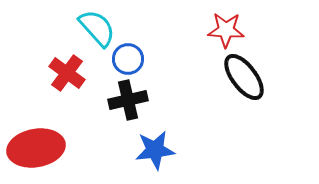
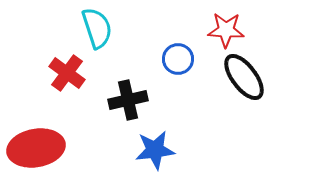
cyan semicircle: rotated 24 degrees clockwise
blue circle: moved 50 px right
